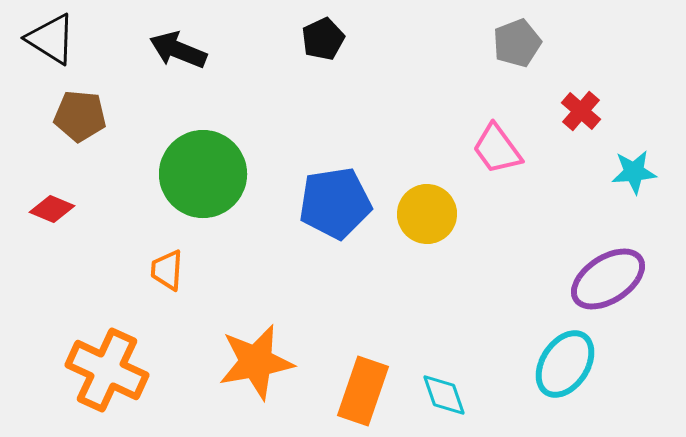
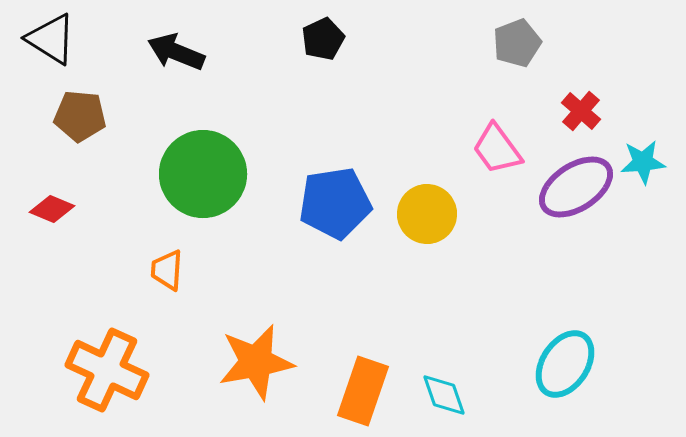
black arrow: moved 2 px left, 2 px down
cyan star: moved 9 px right, 10 px up
purple ellipse: moved 32 px left, 92 px up
